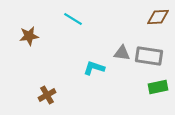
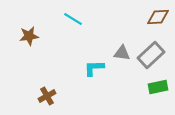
gray rectangle: moved 2 px right, 1 px up; rotated 52 degrees counterclockwise
cyan L-shape: rotated 20 degrees counterclockwise
brown cross: moved 1 px down
